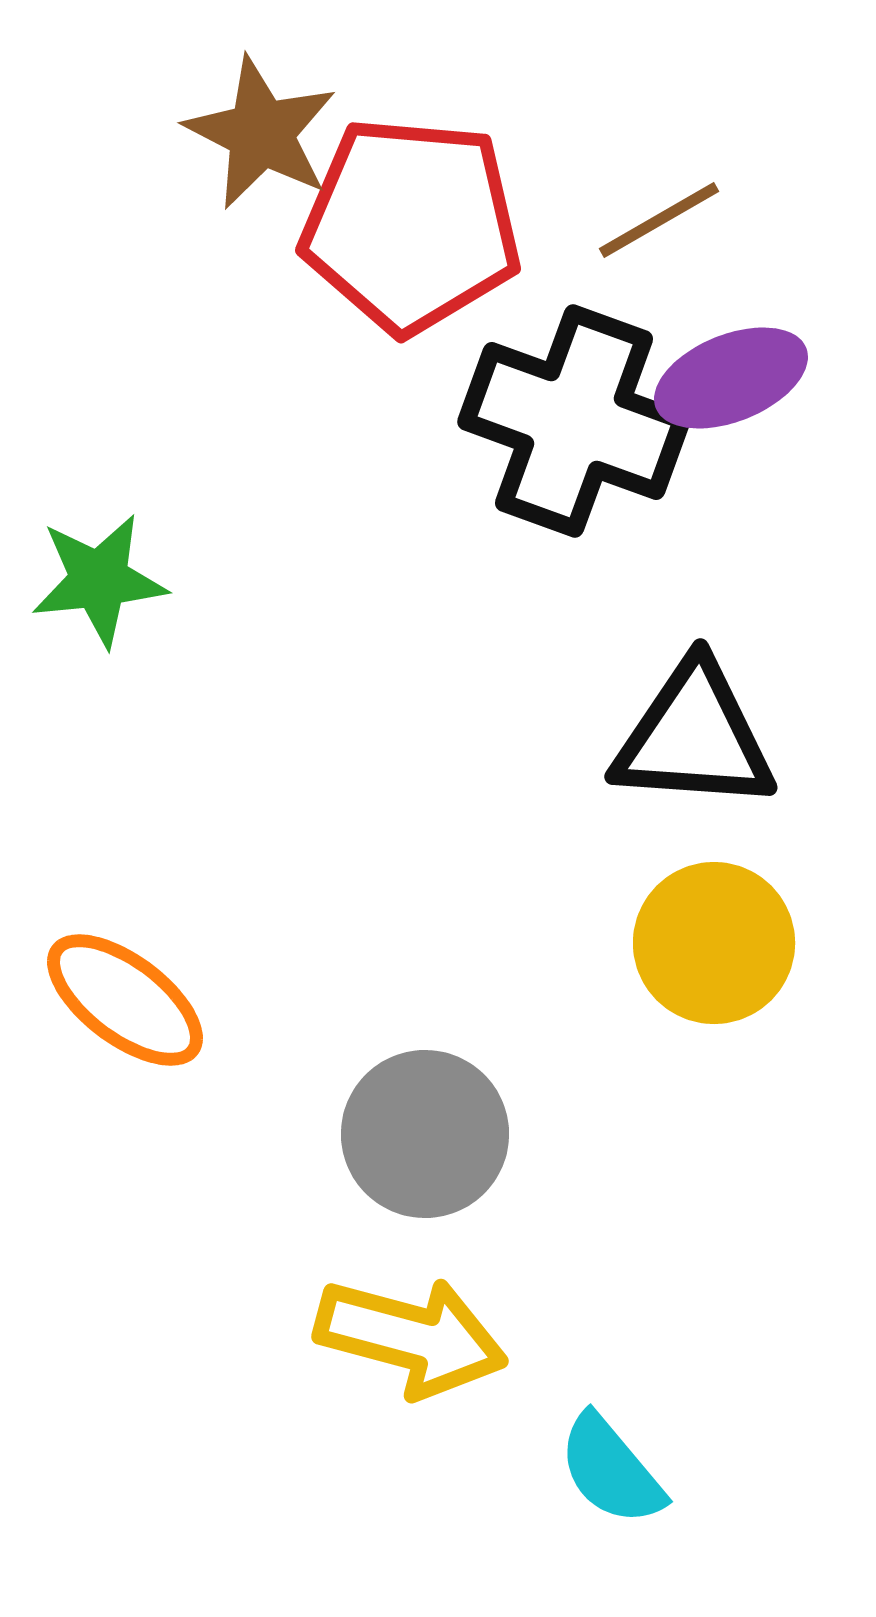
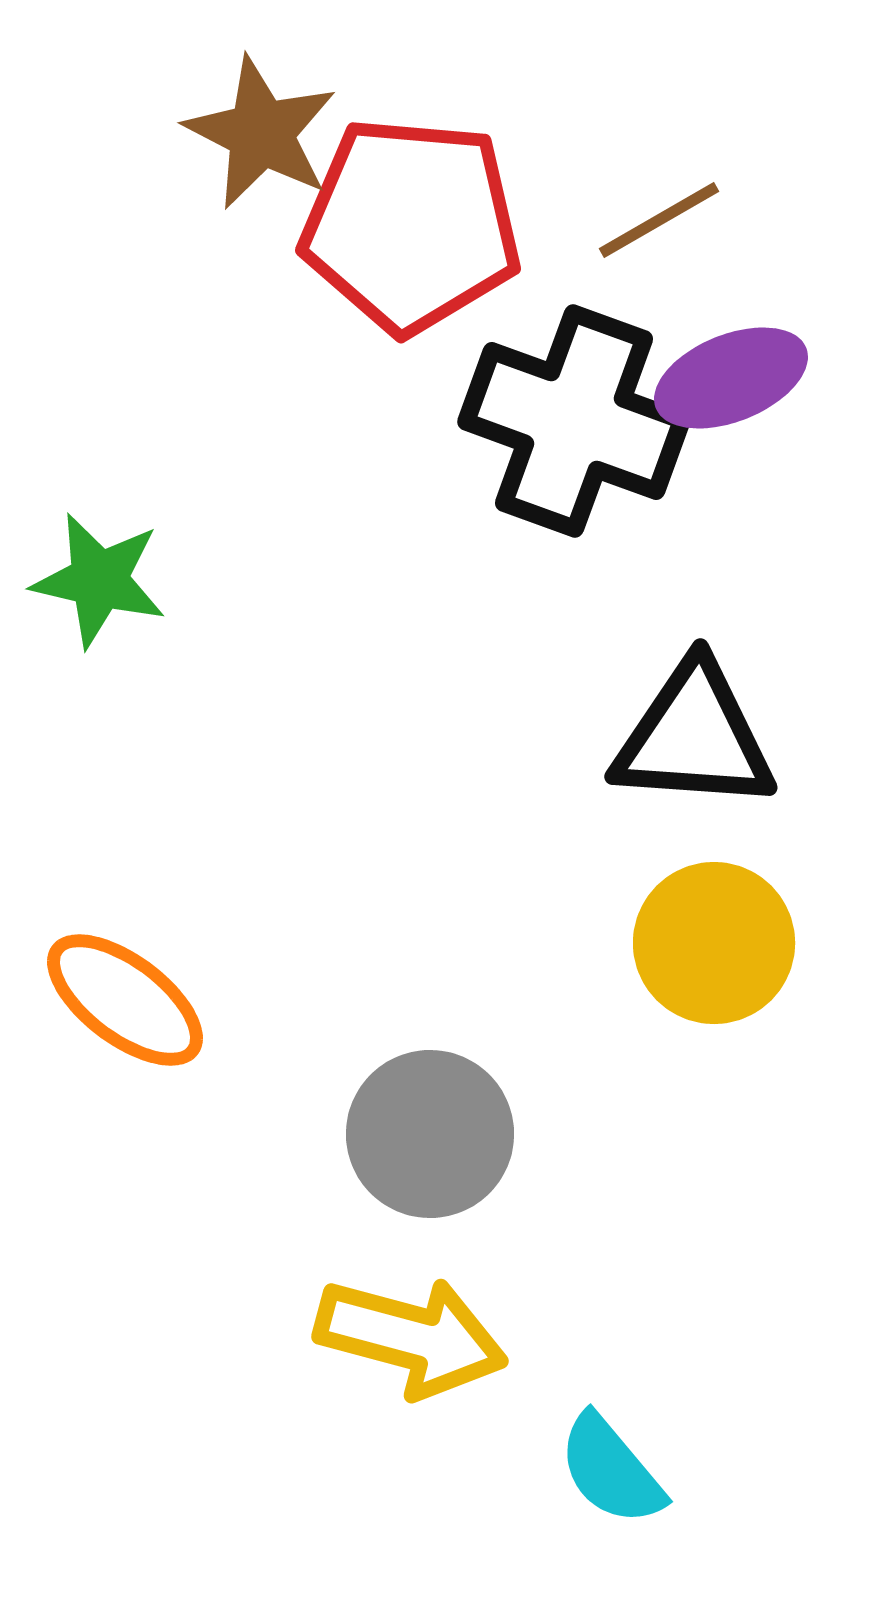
green star: rotated 19 degrees clockwise
gray circle: moved 5 px right
